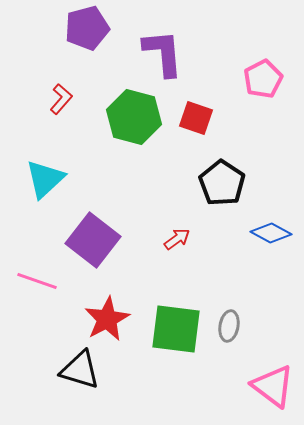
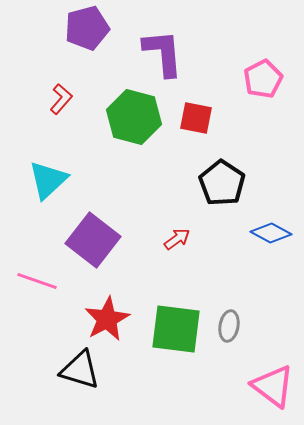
red square: rotated 8 degrees counterclockwise
cyan triangle: moved 3 px right, 1 px down
